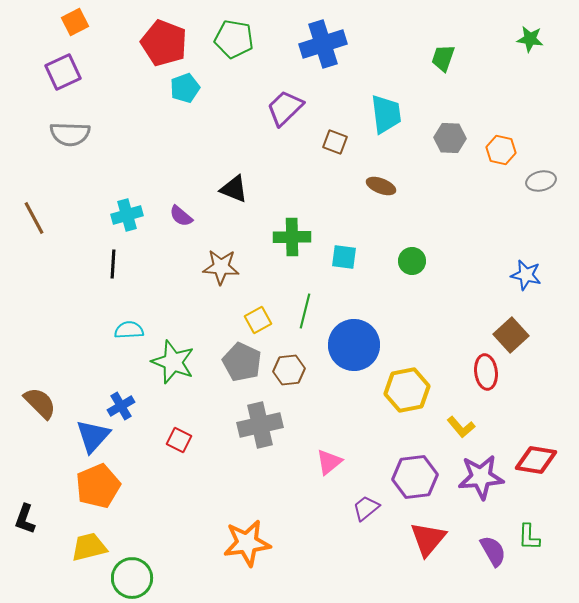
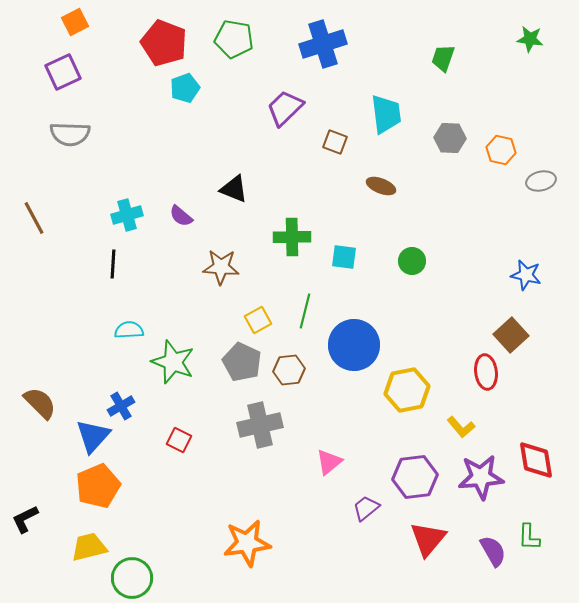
red diamond at (536, 460): rotated 72 degrees clockwise
black L-shape at (25, 519): rotated 44 degrees clockwise
